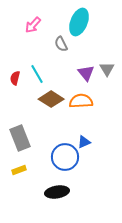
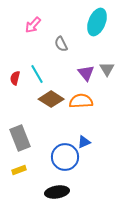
cyan ellipse: moved 18 px right
